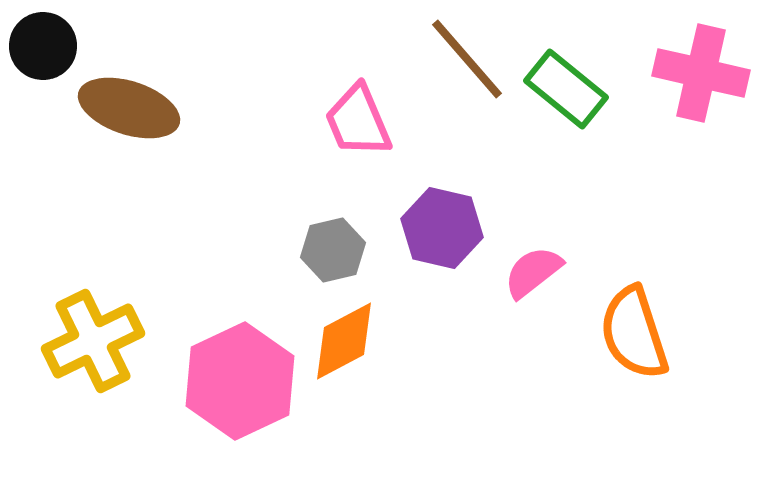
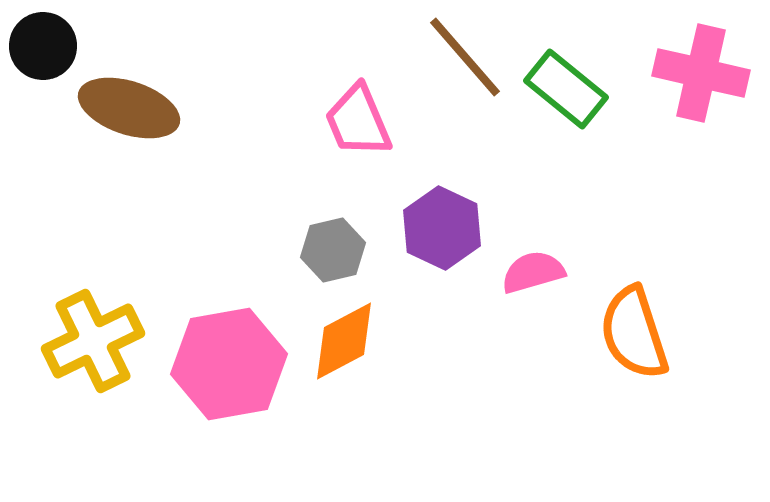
brown line: moved 2 px left, 2 px up
purple hexagon: rotated 12 degrees clockwise
pink semicircle: rotated 22 degrees clockwise
pink hexagon: moved 11 px left, 17 px up; rotated 15 degrees clockwise
